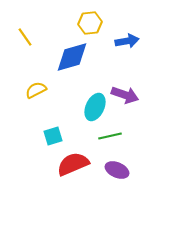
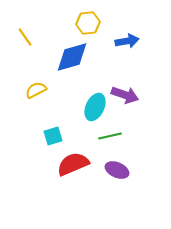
yellow hexagon: moved 2 px left
